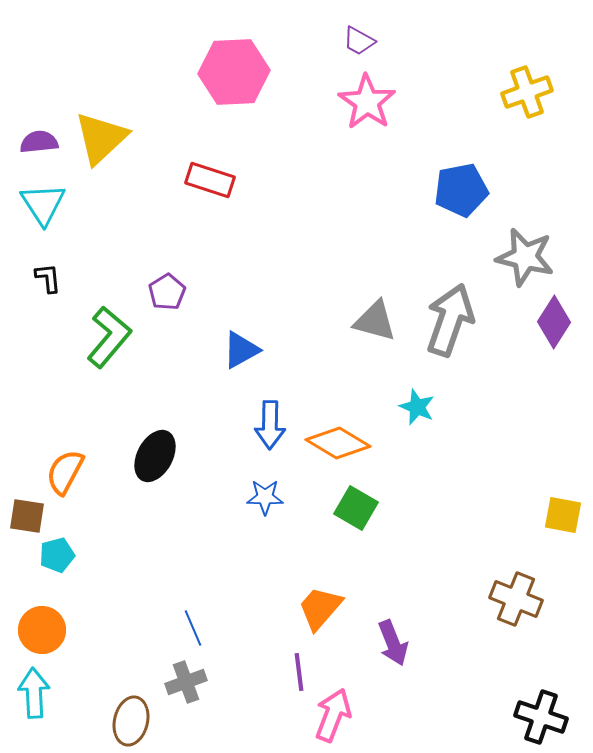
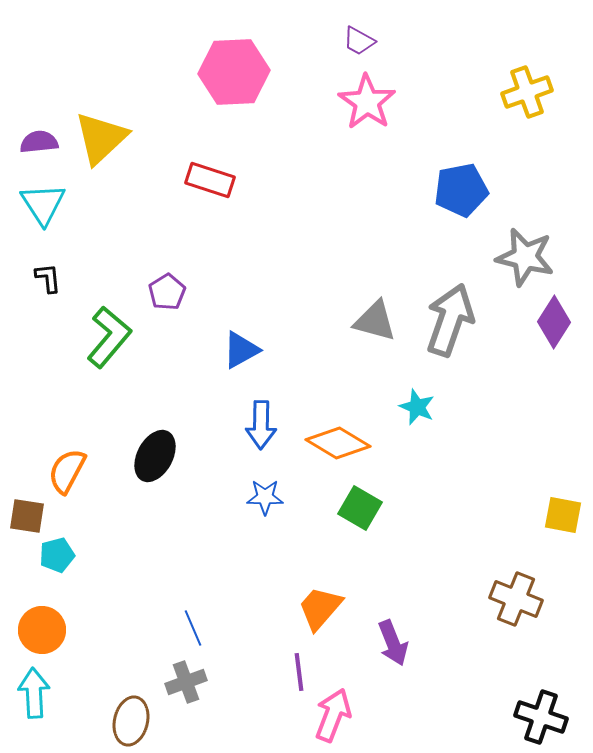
blue arrow: moved 9 px left
orange semicircle: moved 2 px right, 1 px up
green square: moved 4 px right
